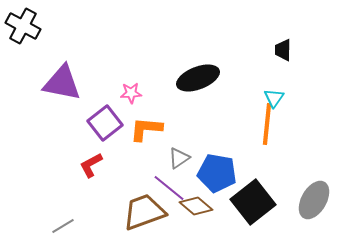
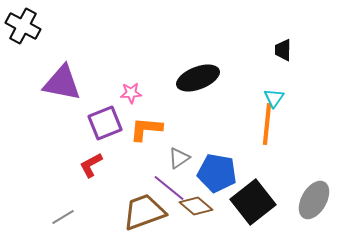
purple square: rotated 16 degrees clockwise
gray line: moved 9 px up
